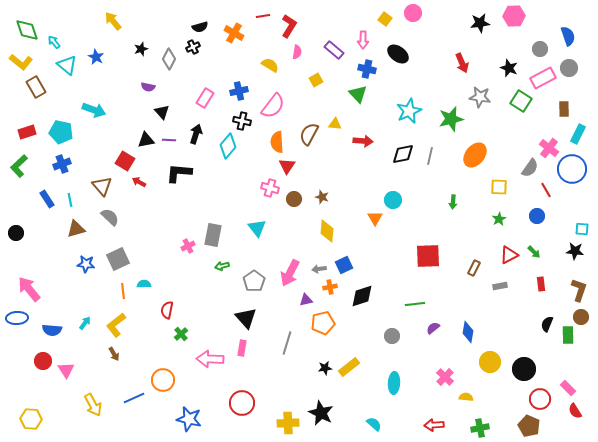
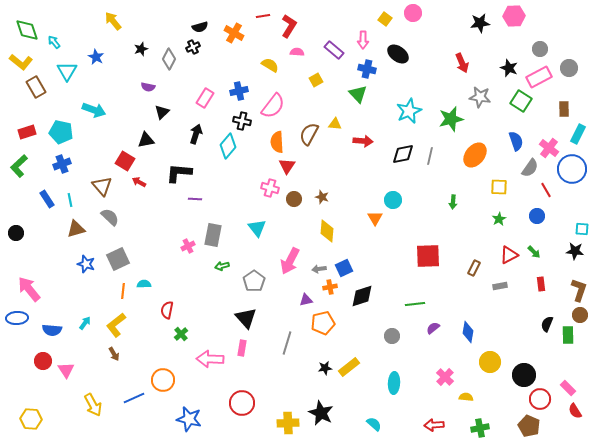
blue semicircle at (568, 36): moved 52 px left, 105 px down
pink semicircle at (297, 52): rotated 96 degrees counterclockwise
cyan triangle at (67, 65): moved 6 px down; rotated 20 degrees clockwise
pink rectangle at (543, 78): moved 4 px left, 1 px up
black triangle at (162, 112): rotated 28 degrees clockwise
purple line at (169, 140): moved 26 px right, 59 px down
blue star at (86, 264): rotated 12 degrees clockwise
blue square at (344, 265): moved 3 px down
pink arrow at (290, 273): moved 12 px up
orange line at (123, 291): rotated 14 degrees clockwise
brown circle at (581, 317): moved 1 px left, 2 px up
black circle at (524, 369): moved 6 px down
